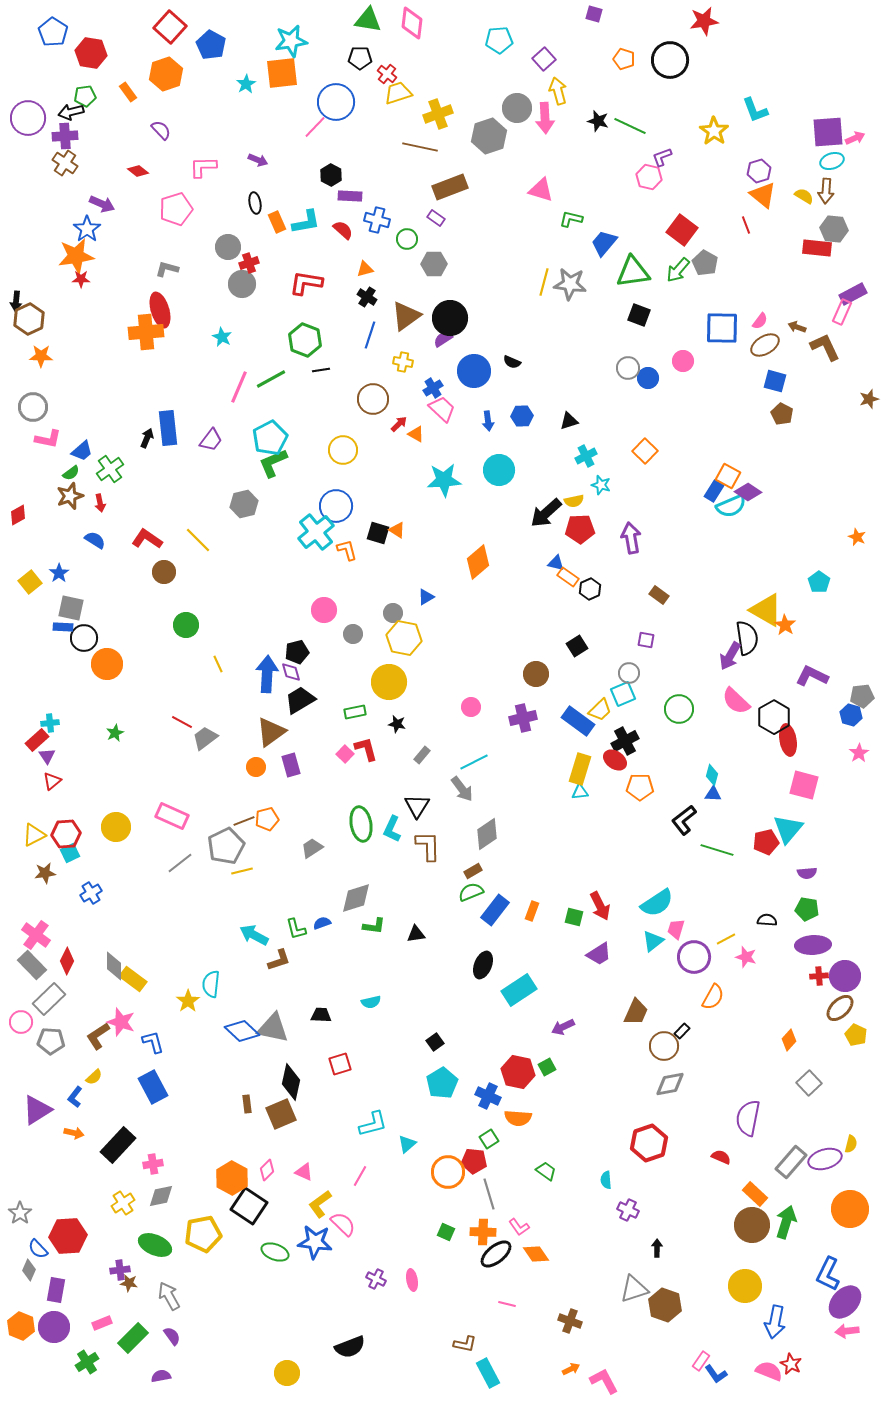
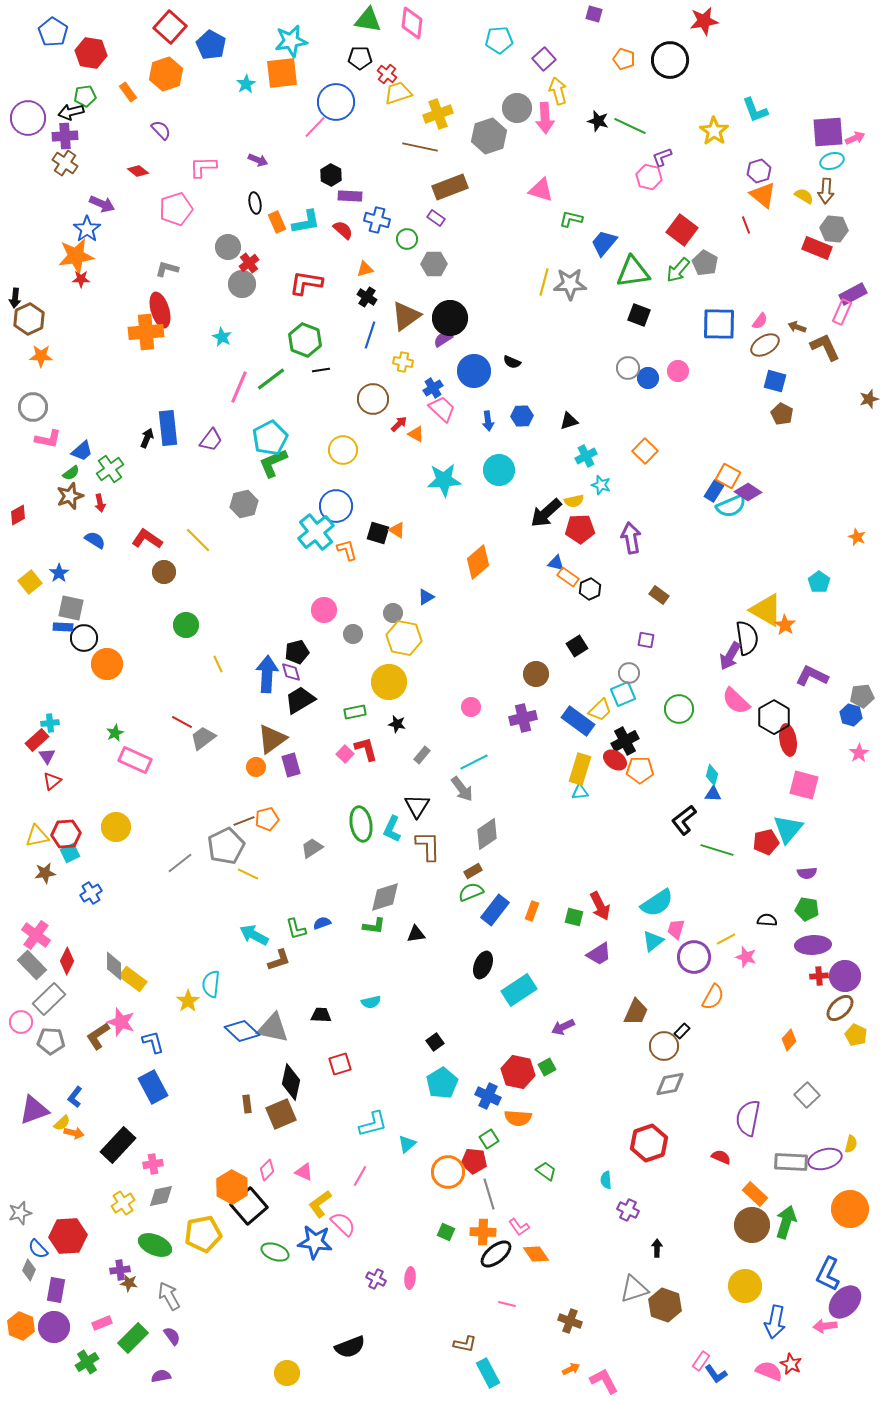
red rectangle at (817, 248): rotated 16 degrees clockwise
red cross at (249, 263): rotated 18 degrees counterclockwise
gray star at (570, 284): rotated 8 degrees counterclockwise
black arrow at (16, 301): moved 1 px left, 3 px up
blue square at (722, 328): moved 3 px left, 4 px up
pink circle at (683, 361): moved 5 px left, 10 px down
green line at (271, 379): rotated 8 degrees counterclockwise
brown triangle at (271, 732): moved 1 px right, 7 px down
gray trapezoid at (205, 738): moved 2 px left
orange pentagon at (640, 787): moved 17 px up
pink rectangle at (172, 816): moved 37 px left, 56 px up
yellow triangle at (34, 835): moved 3 px right, 1 px down; rotated 15 degrees clockwise
yellow line at (242, 871): moved 6 px right, 3 px down; rotated 40 degrees clockwise
gray diamond at (356, 898): moved 29 px right, 1 px up
yellow semicircle at (94, 1077): moved 32 px left, 46 px down
gray square at (809, 1083): moved 2 px left, 12 px down
purple triangle at (37, 1110): moved 3 px left; rotated 12 degrees clockwise
gray rectangle at (791, 1162): rotated 52 degrees clockwise
orange hexagon at (232, 1178): moved 9 px down
black square at (249, 1206): rotated 15 degrees clockwise
gray star at (20, 1213): rotated 20 degrees clockwise
pink ellipse at (412, 1280): moved 2 px left, 2 px up; rotated 15 degrees clockwise
pink arrow at (847, 1331): moved 22 px left, 5 px up
